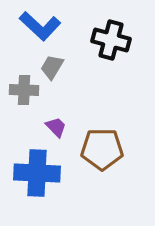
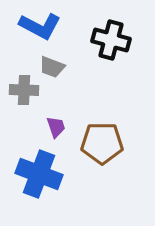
blue L-shape: rotated 15 degrees counterclockwise
gray trapezoid: rotated 100 degrees counterclockwise
purple trapezoid: rotated 25 degrees clockwise
brown pentagon: moved 6 px up
blue cross: moved 2 px right, 1 px down; rotated 18 degrees clockwise
